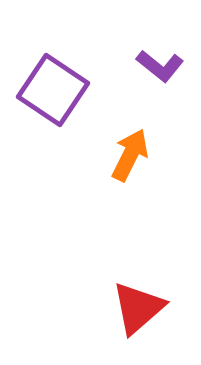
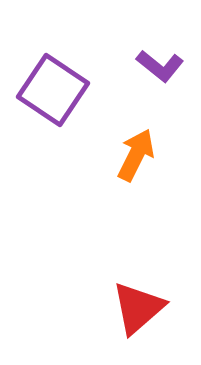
orange arrow: moved 6 px right
